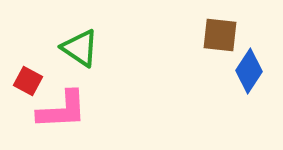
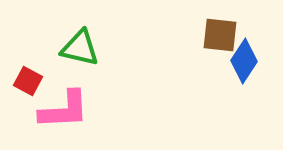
green triangle: rotated 21 degrees counterclockwise
blue diamond: moved 5 px left, 10 px up
pink L-shape: moved 2 px right
